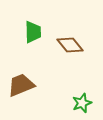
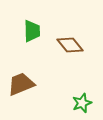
green trapezoid: moved 1 px left, 1 px up
brown trapezoid: moved 1 px up
